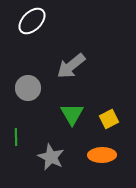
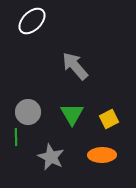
gray arrow: moved 4 px right; rotated 88 degrees clockwise
gray circle: moved 24 px down
